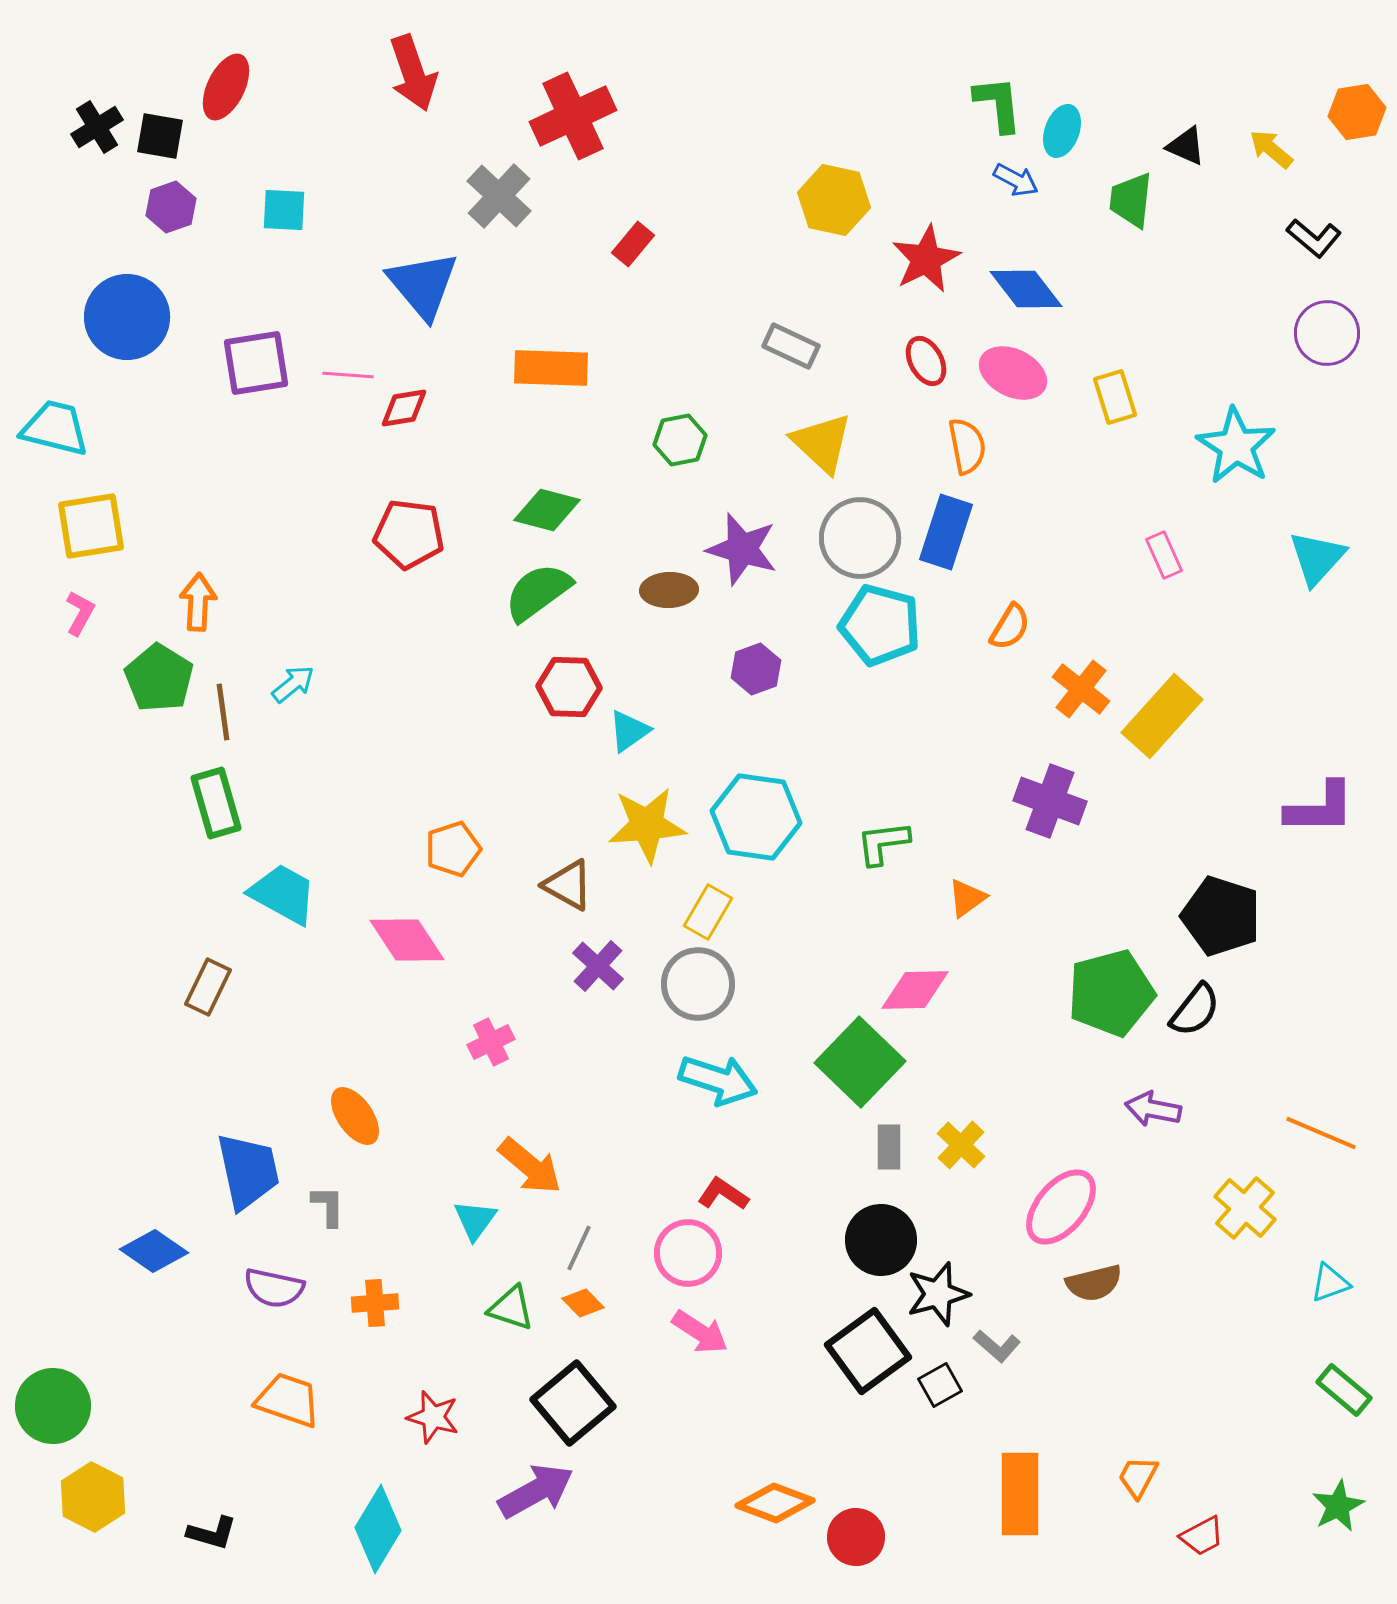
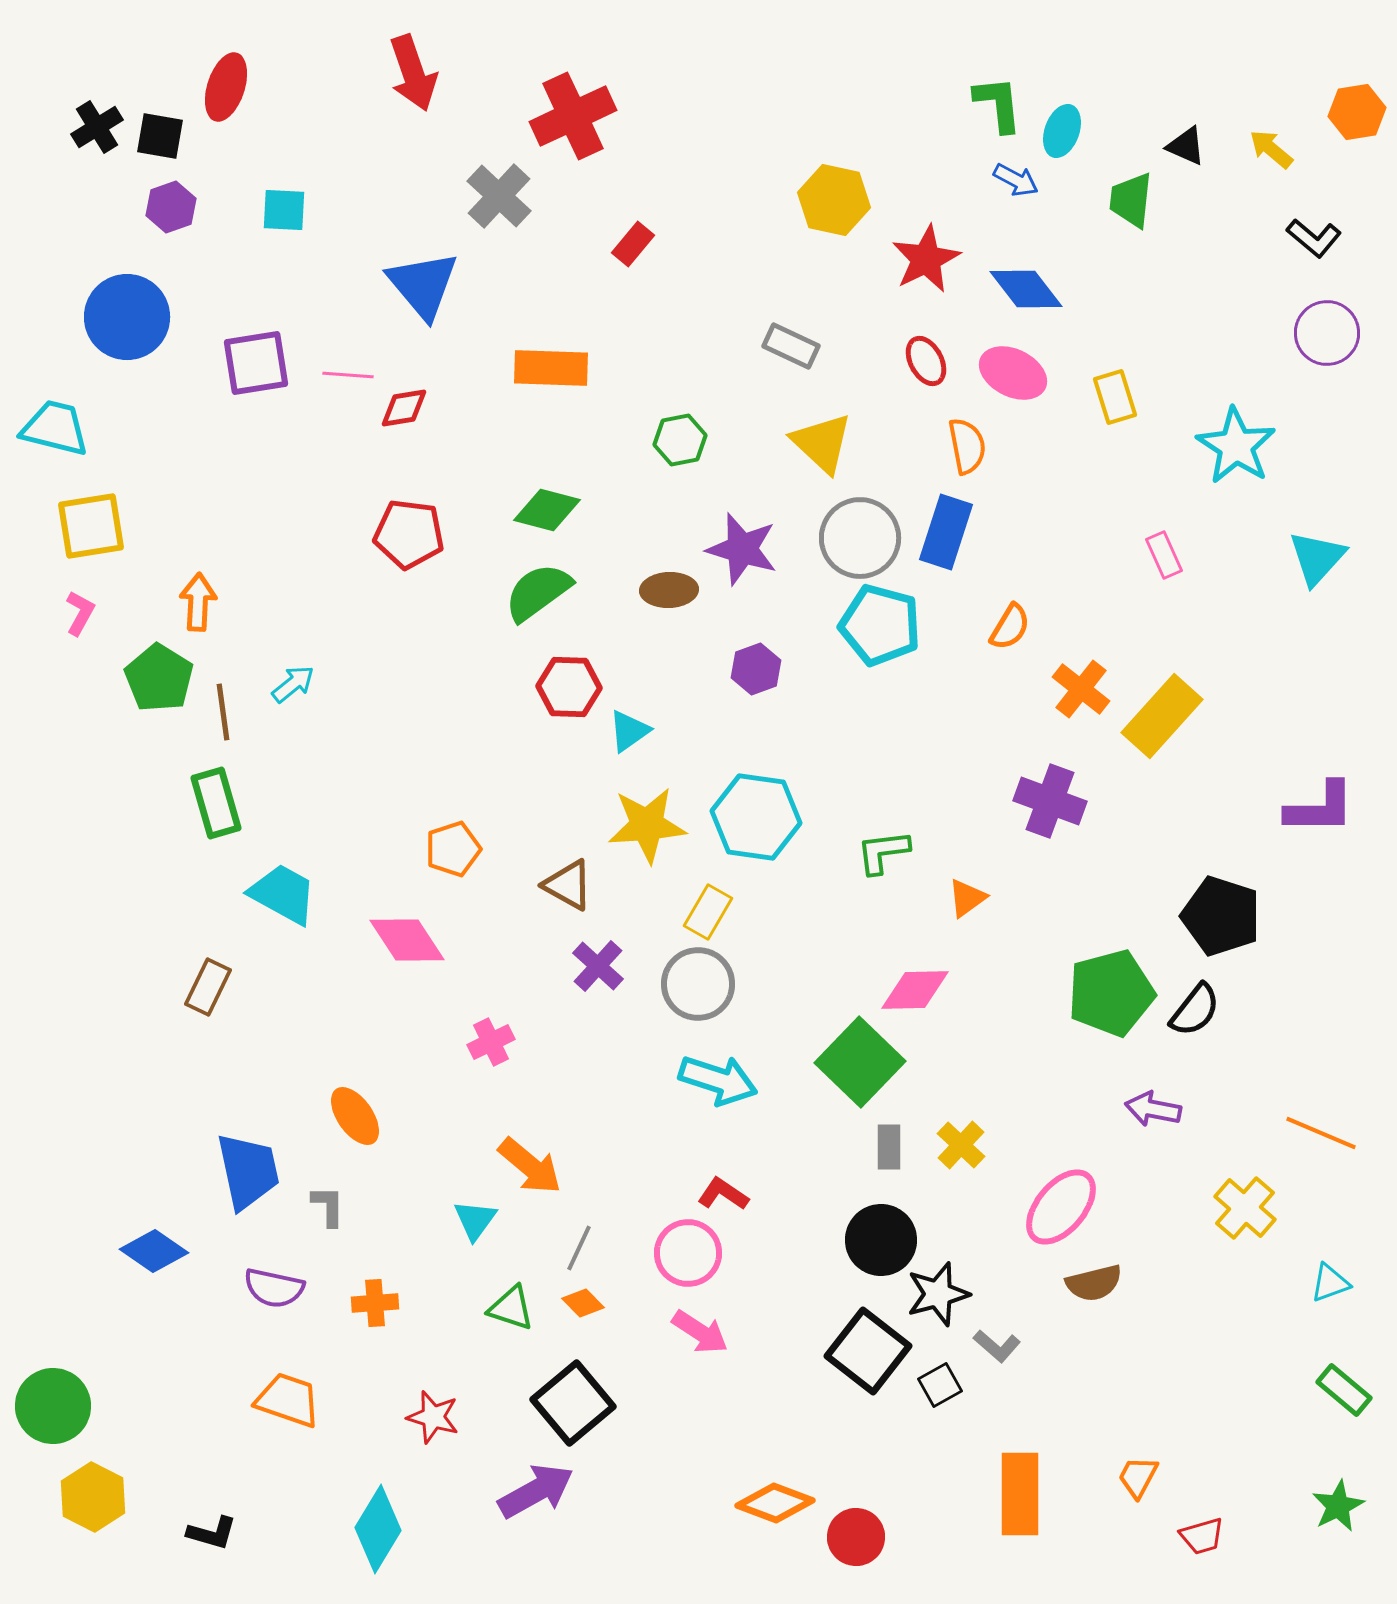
red ellipse at (226, 87): rotated 8 degrees counterclockwise
green L-shape at (883, 843): moved 9 px down
black square at (868, 1351): rotated 16 degrees counterclockwise
red trapezoid at (1202, 1536): rotated 12 degrees clockwise
